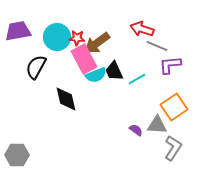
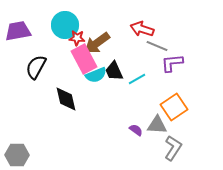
cyan circle: moved 8 px right, 12 px up
purple L-shape: moved 2 px right, 2 px up
